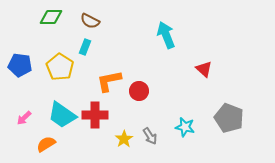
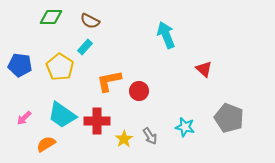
cyan rectangle: rotated 21 degrees clockwise
red cross: moved 2 px right, 6 px down
